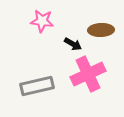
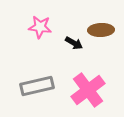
pink star: moved 2 px left, 6 px down
black arrow: moved 1 px right, 1 px up
pink cross: moved 16 px down; rotated 12 degrees counterclockwise
